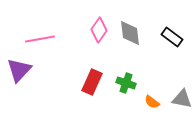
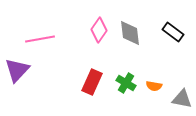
black rectangle: moved 1 px right, 5 px up
purple triangle: moved 2 px left
green cross: rotated 12 degrees clockwise
orange semicircle: moved 2 px right, 16 px up; rotated 28 degrees counterclockwise
